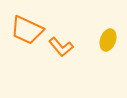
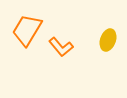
orange trapezoid: rotated 96 degrees clockwise
